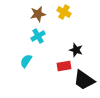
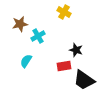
brown star: moved 18 px left, 10 px down
